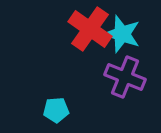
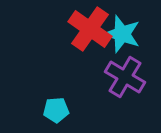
purple cross: rotated 9 degrees clockwise
